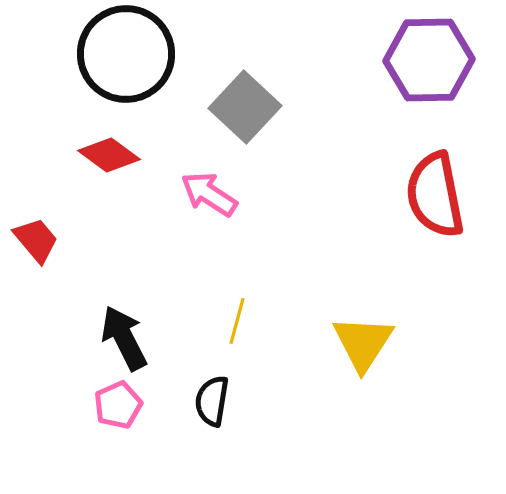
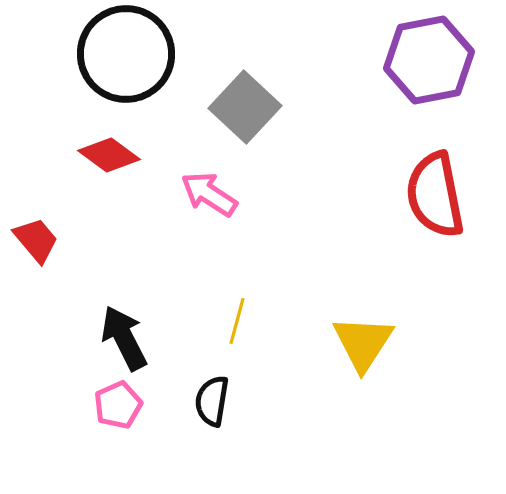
purple hexagon: rotated 10 degrees counterclockwise
